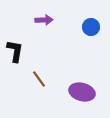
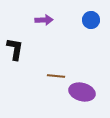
blue circle: moved 7 px up
black L-shape: moved 2 px up
brown line: moved 17 px right, 3 px up; rotated 48 degrees counterclockwise
